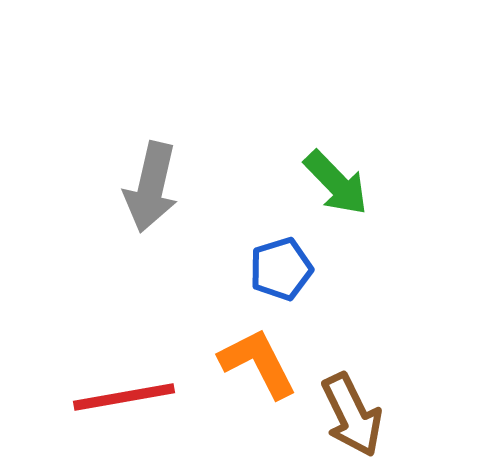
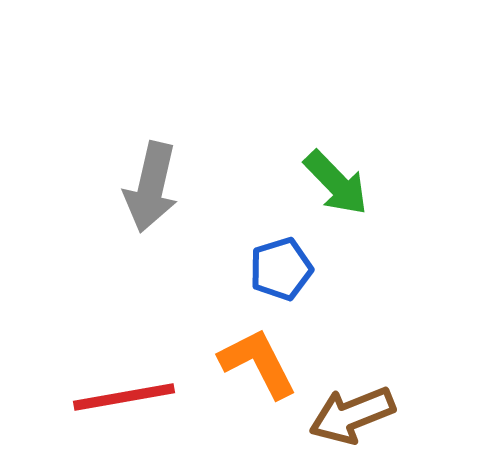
brown arrow: rotated 94 degrees clockwise
